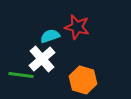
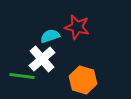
green line: moved 1 px right, 1 px down
